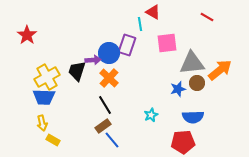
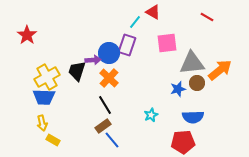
cyan line: moved 5 px left, 2 px up; rotated 48 degrees clockwise
